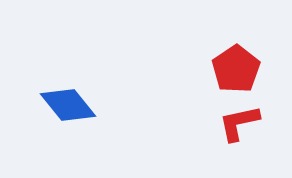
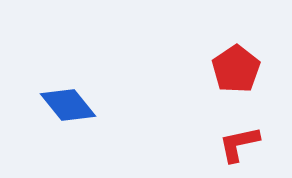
red L-shape: moved 21 px down
